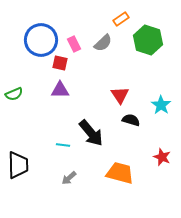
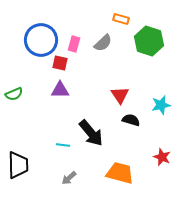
orange rectangle: rotated 49 degrees clockwise
green hexagon: moved 1 px right, 1 px down
pink rectangle: rotated 42 degrees clockwise
cyan star: rotated 24 degrees clockwise
